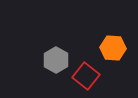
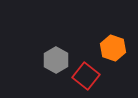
orange hexagon: rotated 15 degrees clockwise
